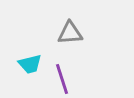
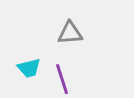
cyan trapezoid: moved 1 px left, 4 px down
